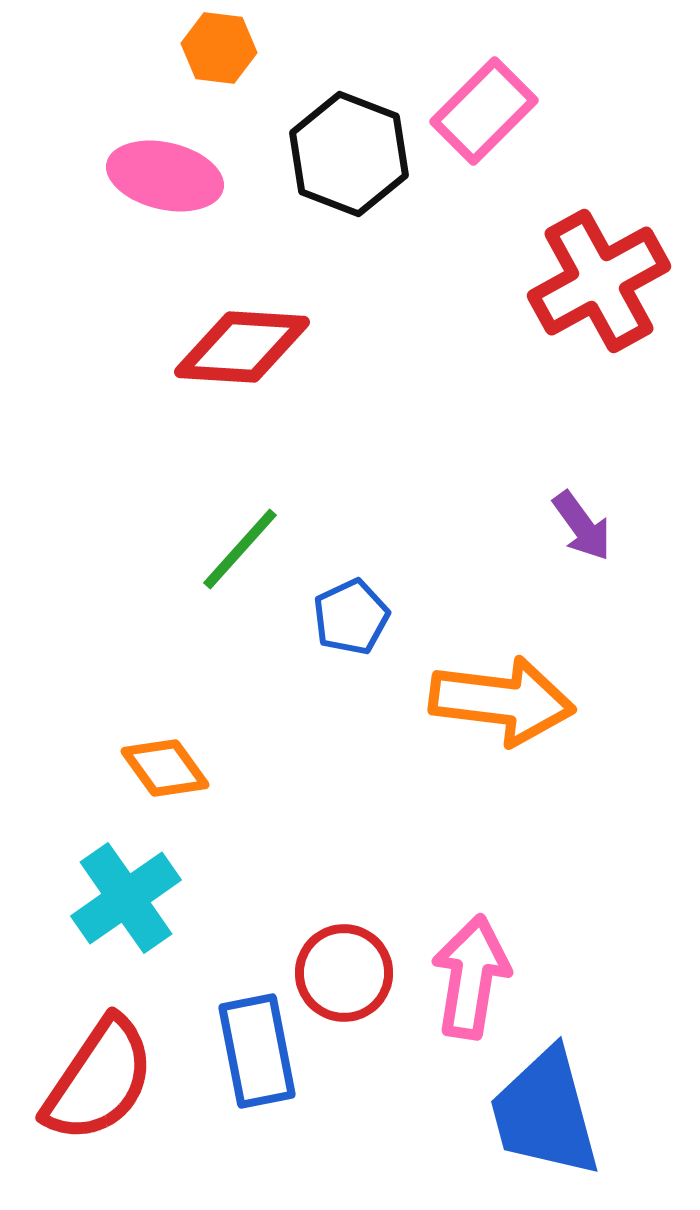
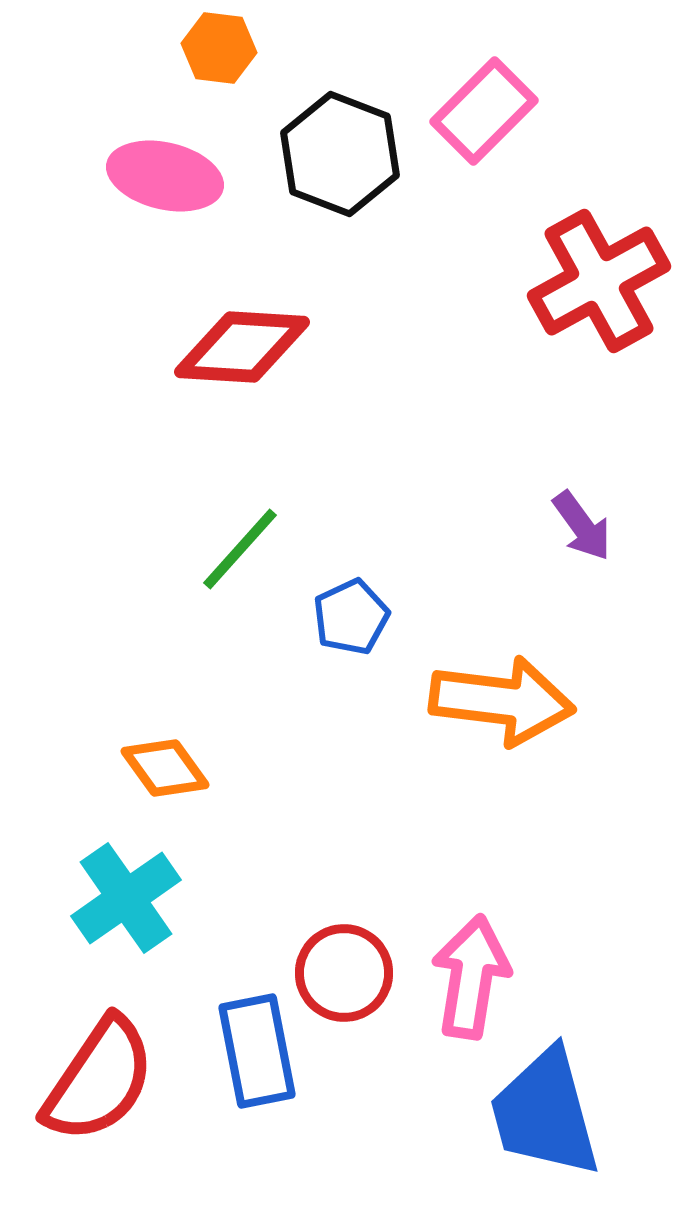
black hexagon: moved 9 px left
